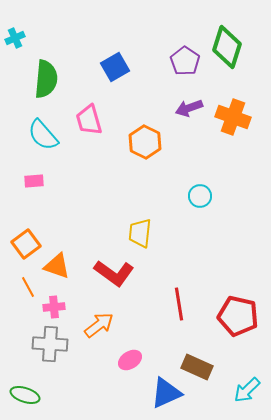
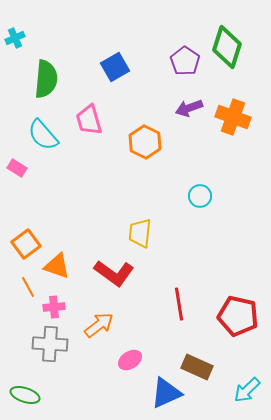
pink rectangle: moved 17 px left, 13 px up; rotated 36 degrees clockwise
